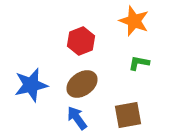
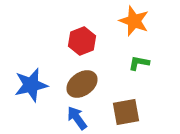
red hexagon: moved 1 px right
brown square: moved 2 px left, 3 px up
